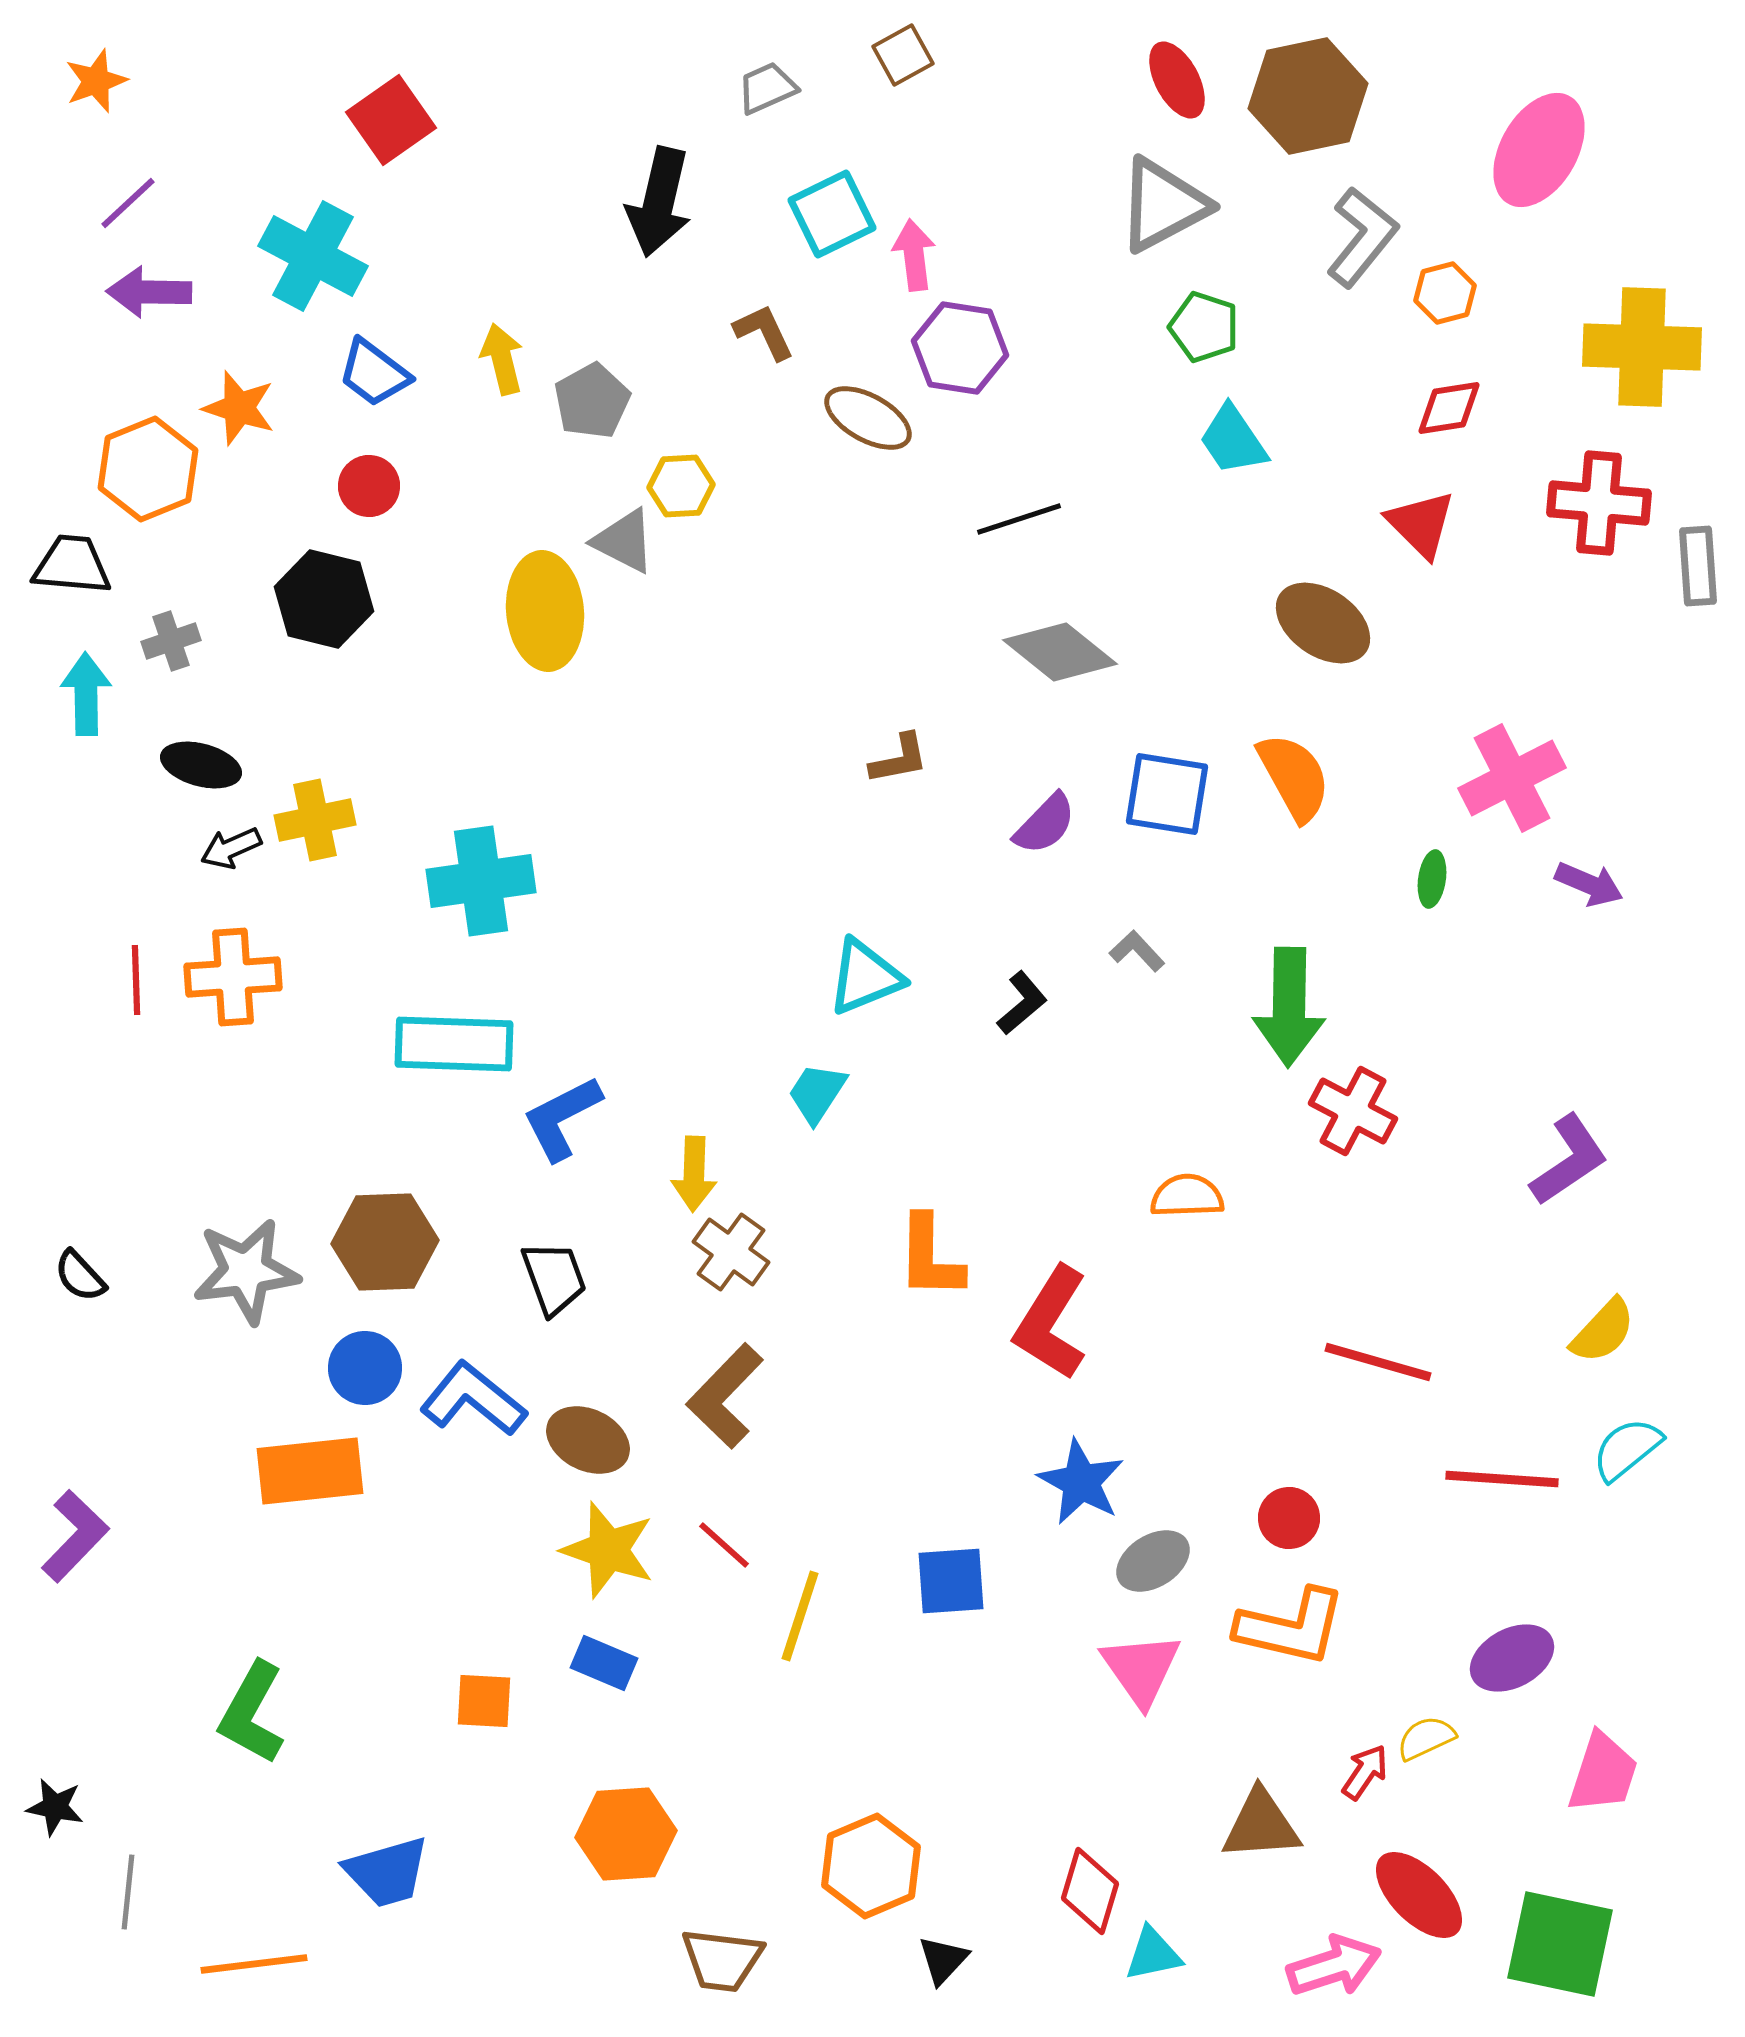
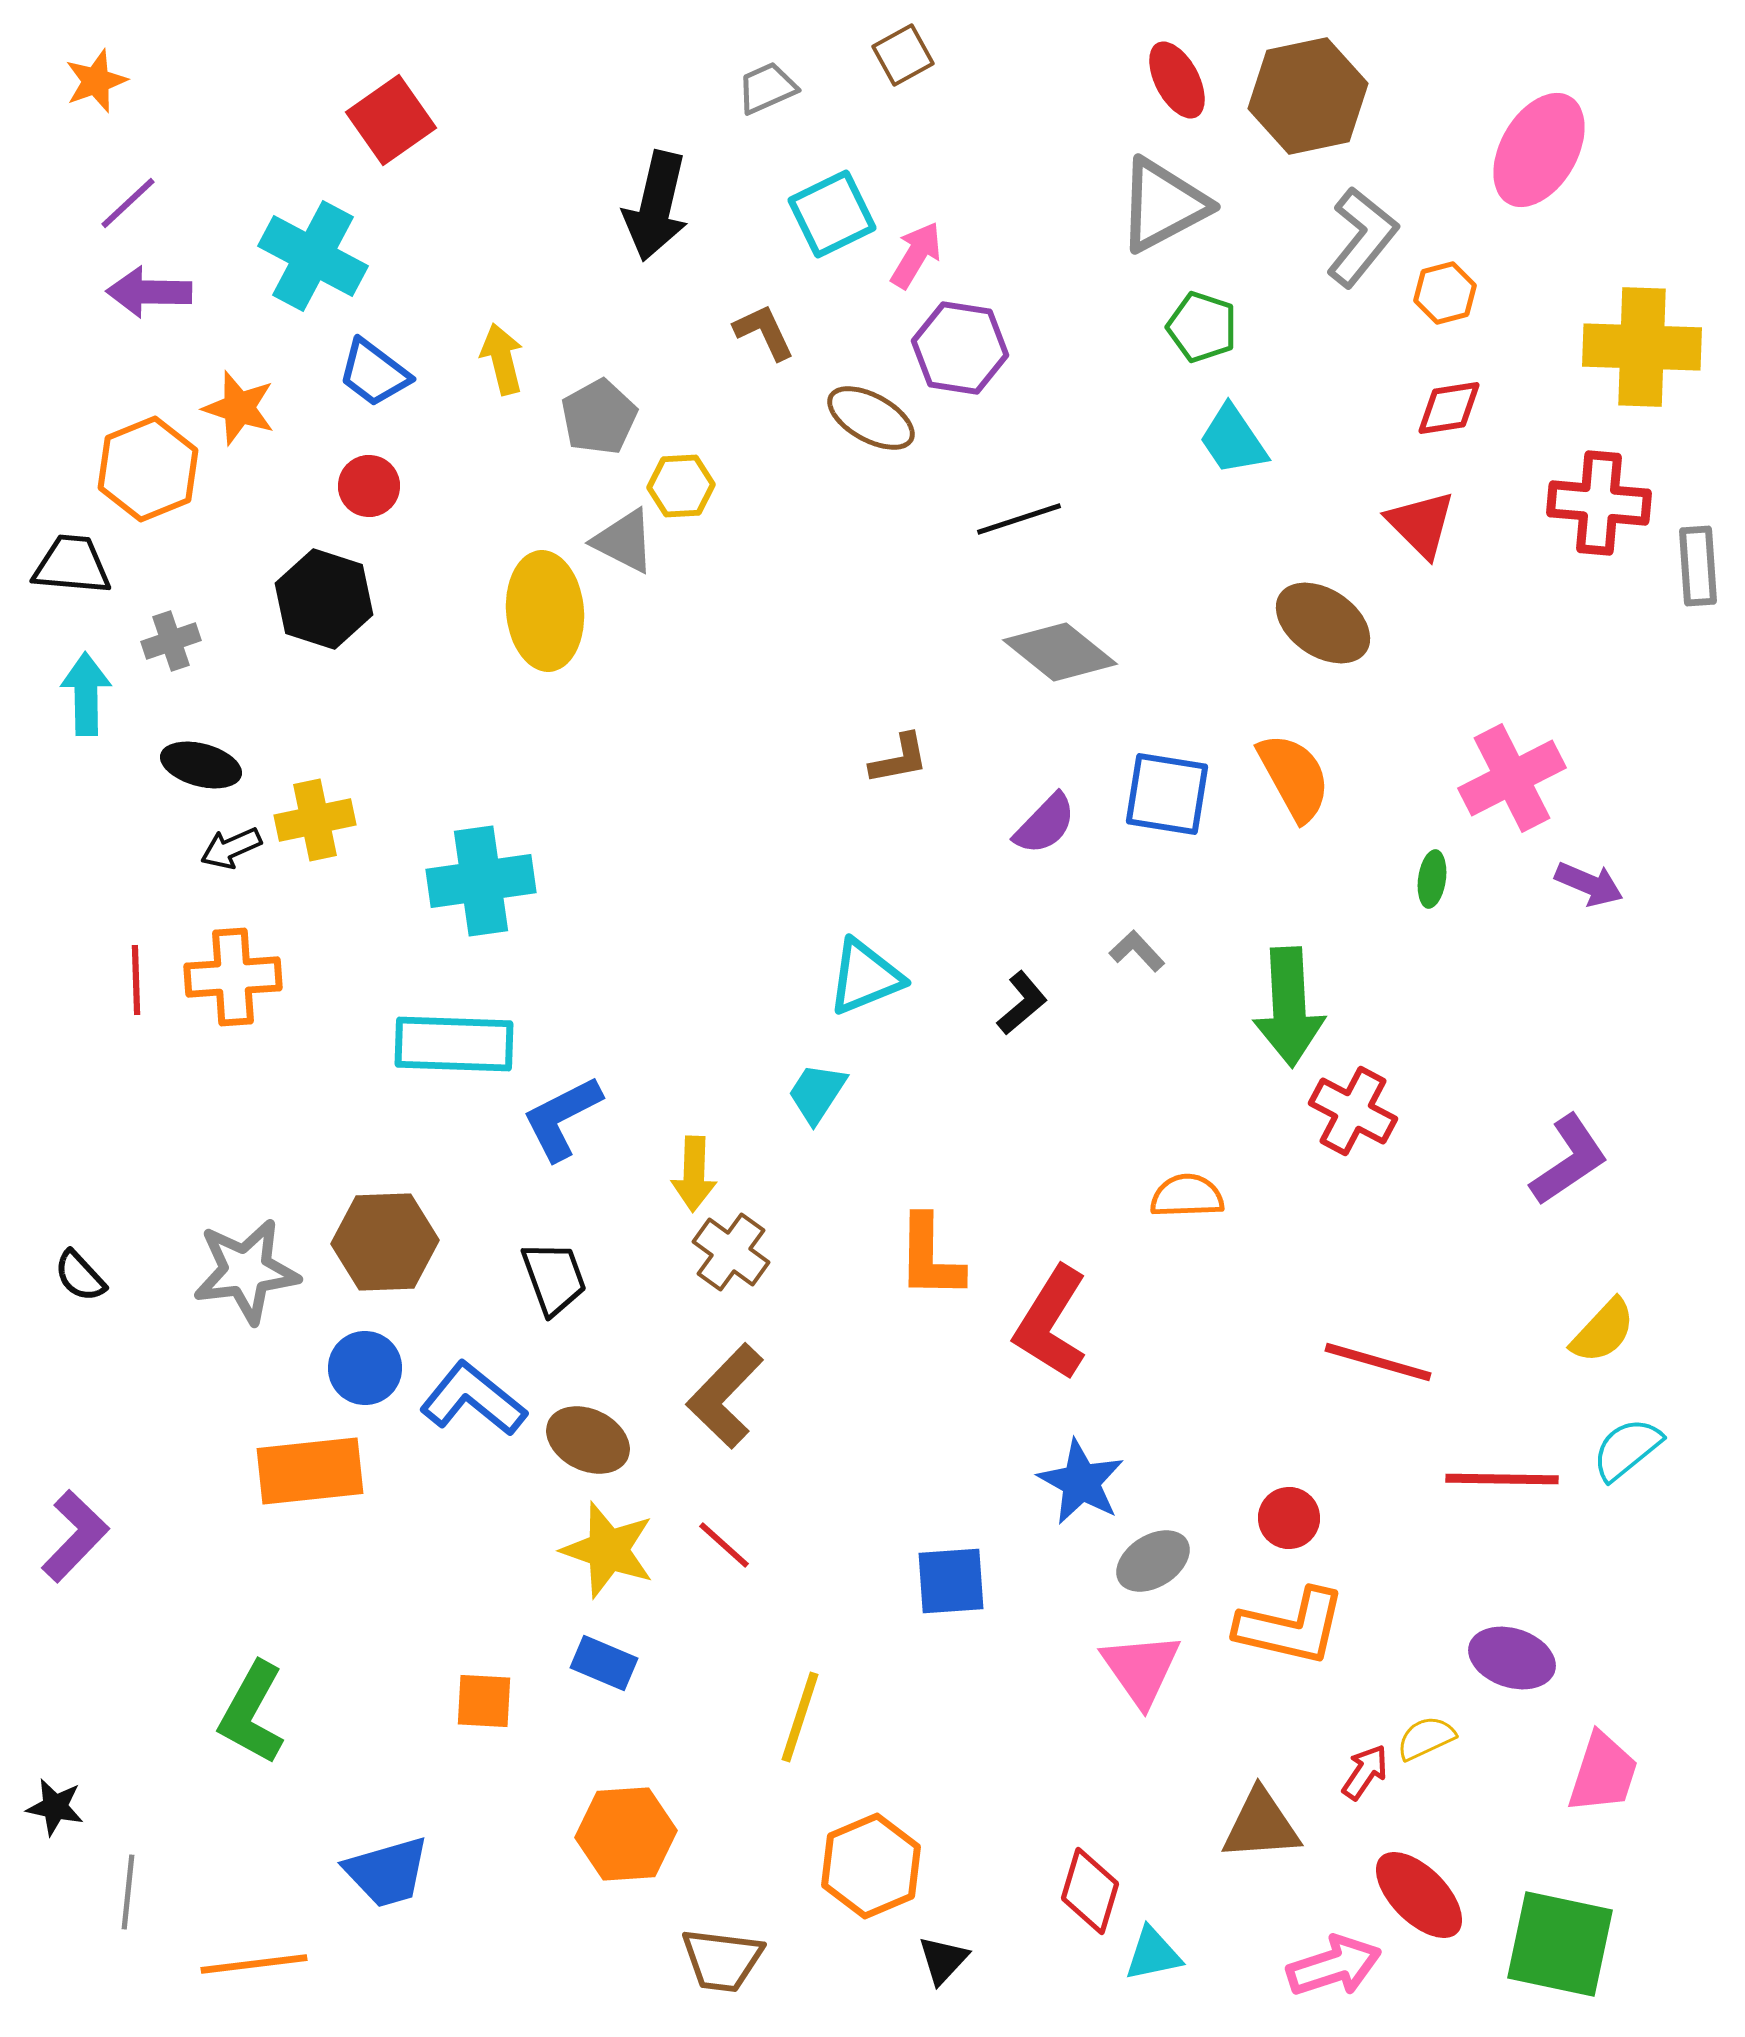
black arrow at (659, 202): moved 3 px left, 4 px down
pink arrow at (914, 255): moved 2 px right; rotated 38 degrees clockwise
green pentagon at (1204, 327): moved 2 px left
gray pentagon at (592, 401): moved 7 px right, 16 px down
brown ellipse at (868, 418): moved 3 px right
black hexagon at (324, 599): rotated 4 degrees clockwise
green arrow at (1289, 1007): rotated 4 degrees counterclockwise
red line at (1502, 1479): rotated 3 degrees counterclockwise
yellow line at (800, 1616): moved 101 px down
purple ellipse at (1512, 1658): rotated 46 degrees clockwise
